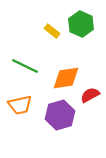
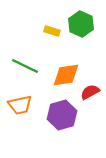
yellow rectangle: rotated 21 degrees counterclockwise
orange diamond: moved 3 px up
red semicircle: moved 3 px up
purple hexagon: moved 2 px right
